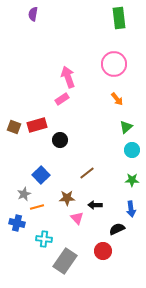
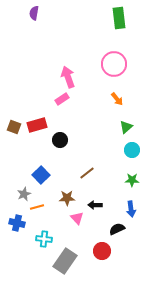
purple semicircle: moved 1 px right, 1 px up
red circle: moved 1 px left
